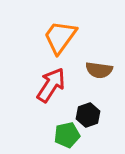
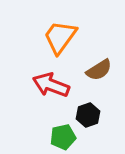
brown semicircle: rotated 40 degrees counterclockwise
red arrow: rotated 102 degrees counterclockwise
green pentagon: moved 4 px left, 2 px down
